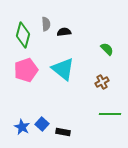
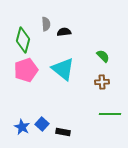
green diamond: moved 5 px down
green semicircle: moved 4 px left, 7 px down
brown cross: rotated 24 degrees clockwise
